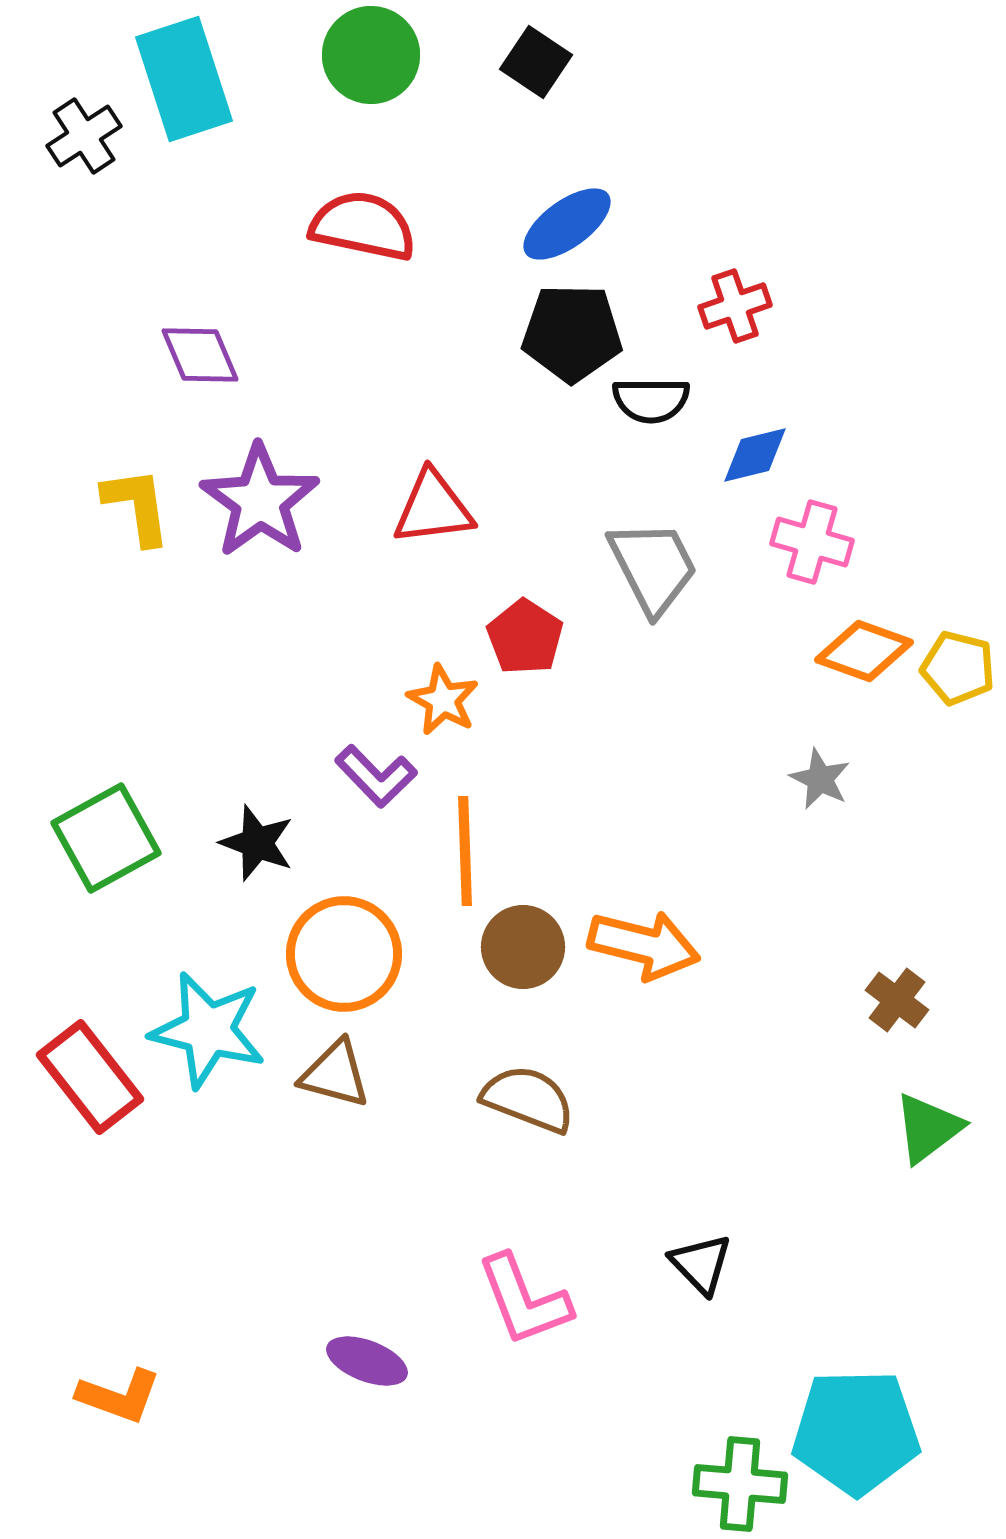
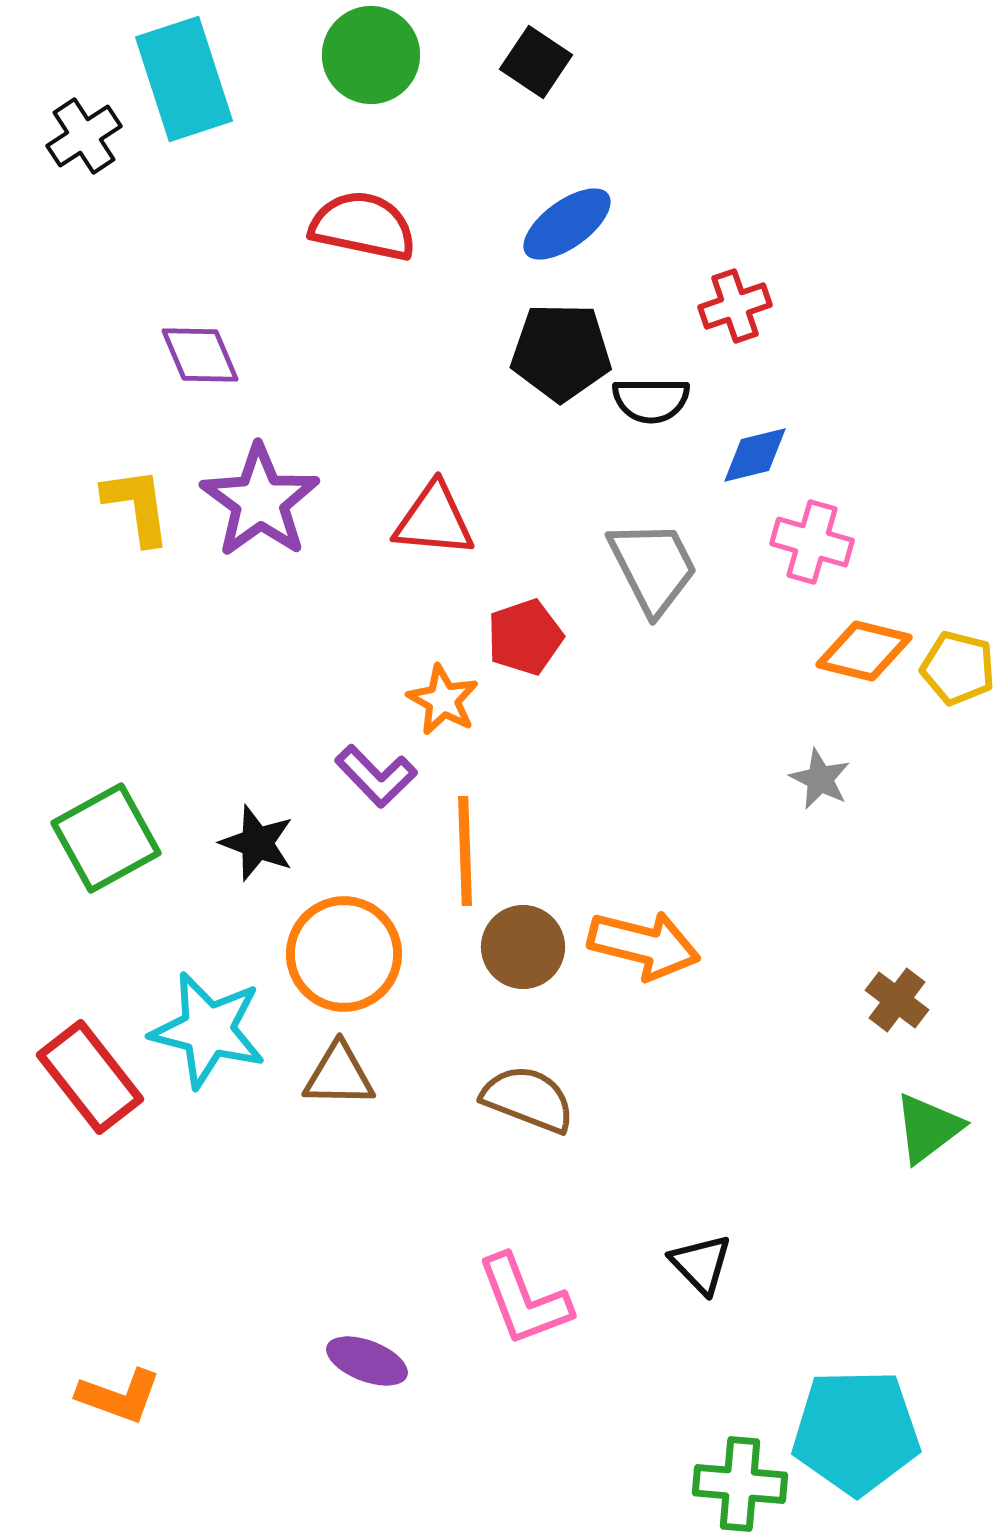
black pentagon: moved 11 px left, 19 px down
red triangle: moved 1 px right, 12 px down; rotated 12 degrees clockwise
red pentagon: rotated 20 degrees clockwise
orange diamond: rotated 6 degrees counterclockwise
brown triangle: moved 4 px right, 1 px down; rotated 14 degrees counterclockwise
